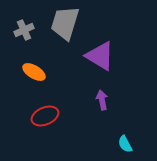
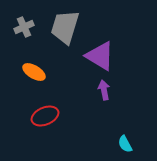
gray trapezoid: moved 4 px down
gray cross: moved 3 px up
purple arrow: moved 2 px right, 10 px up
